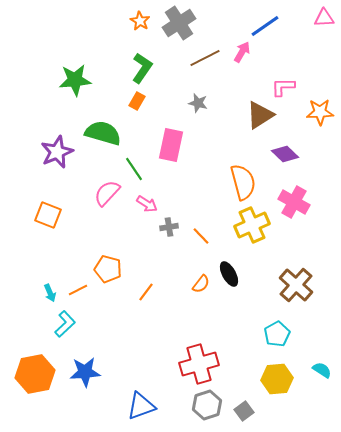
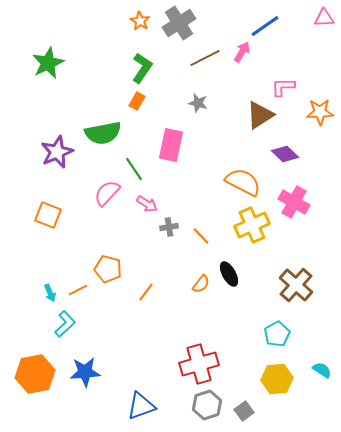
green star at (75, 80): moved 27 px left, 17 px up; rotated 20 degrees counterclockwise
green semicircle at (103, 133): rotated 153 degrees clockwise
orange semicircle at (243, 182): rotated 48 degrees counterclockwise
